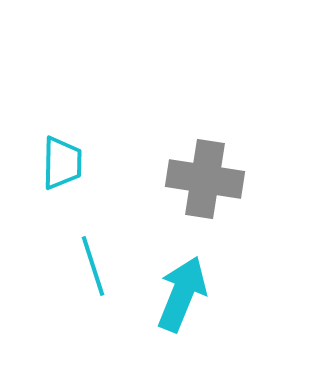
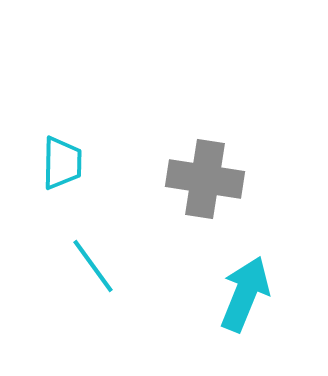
cyan line: rotated 18 degrees counterclockwise
cyan arrow: moved 63 px right
